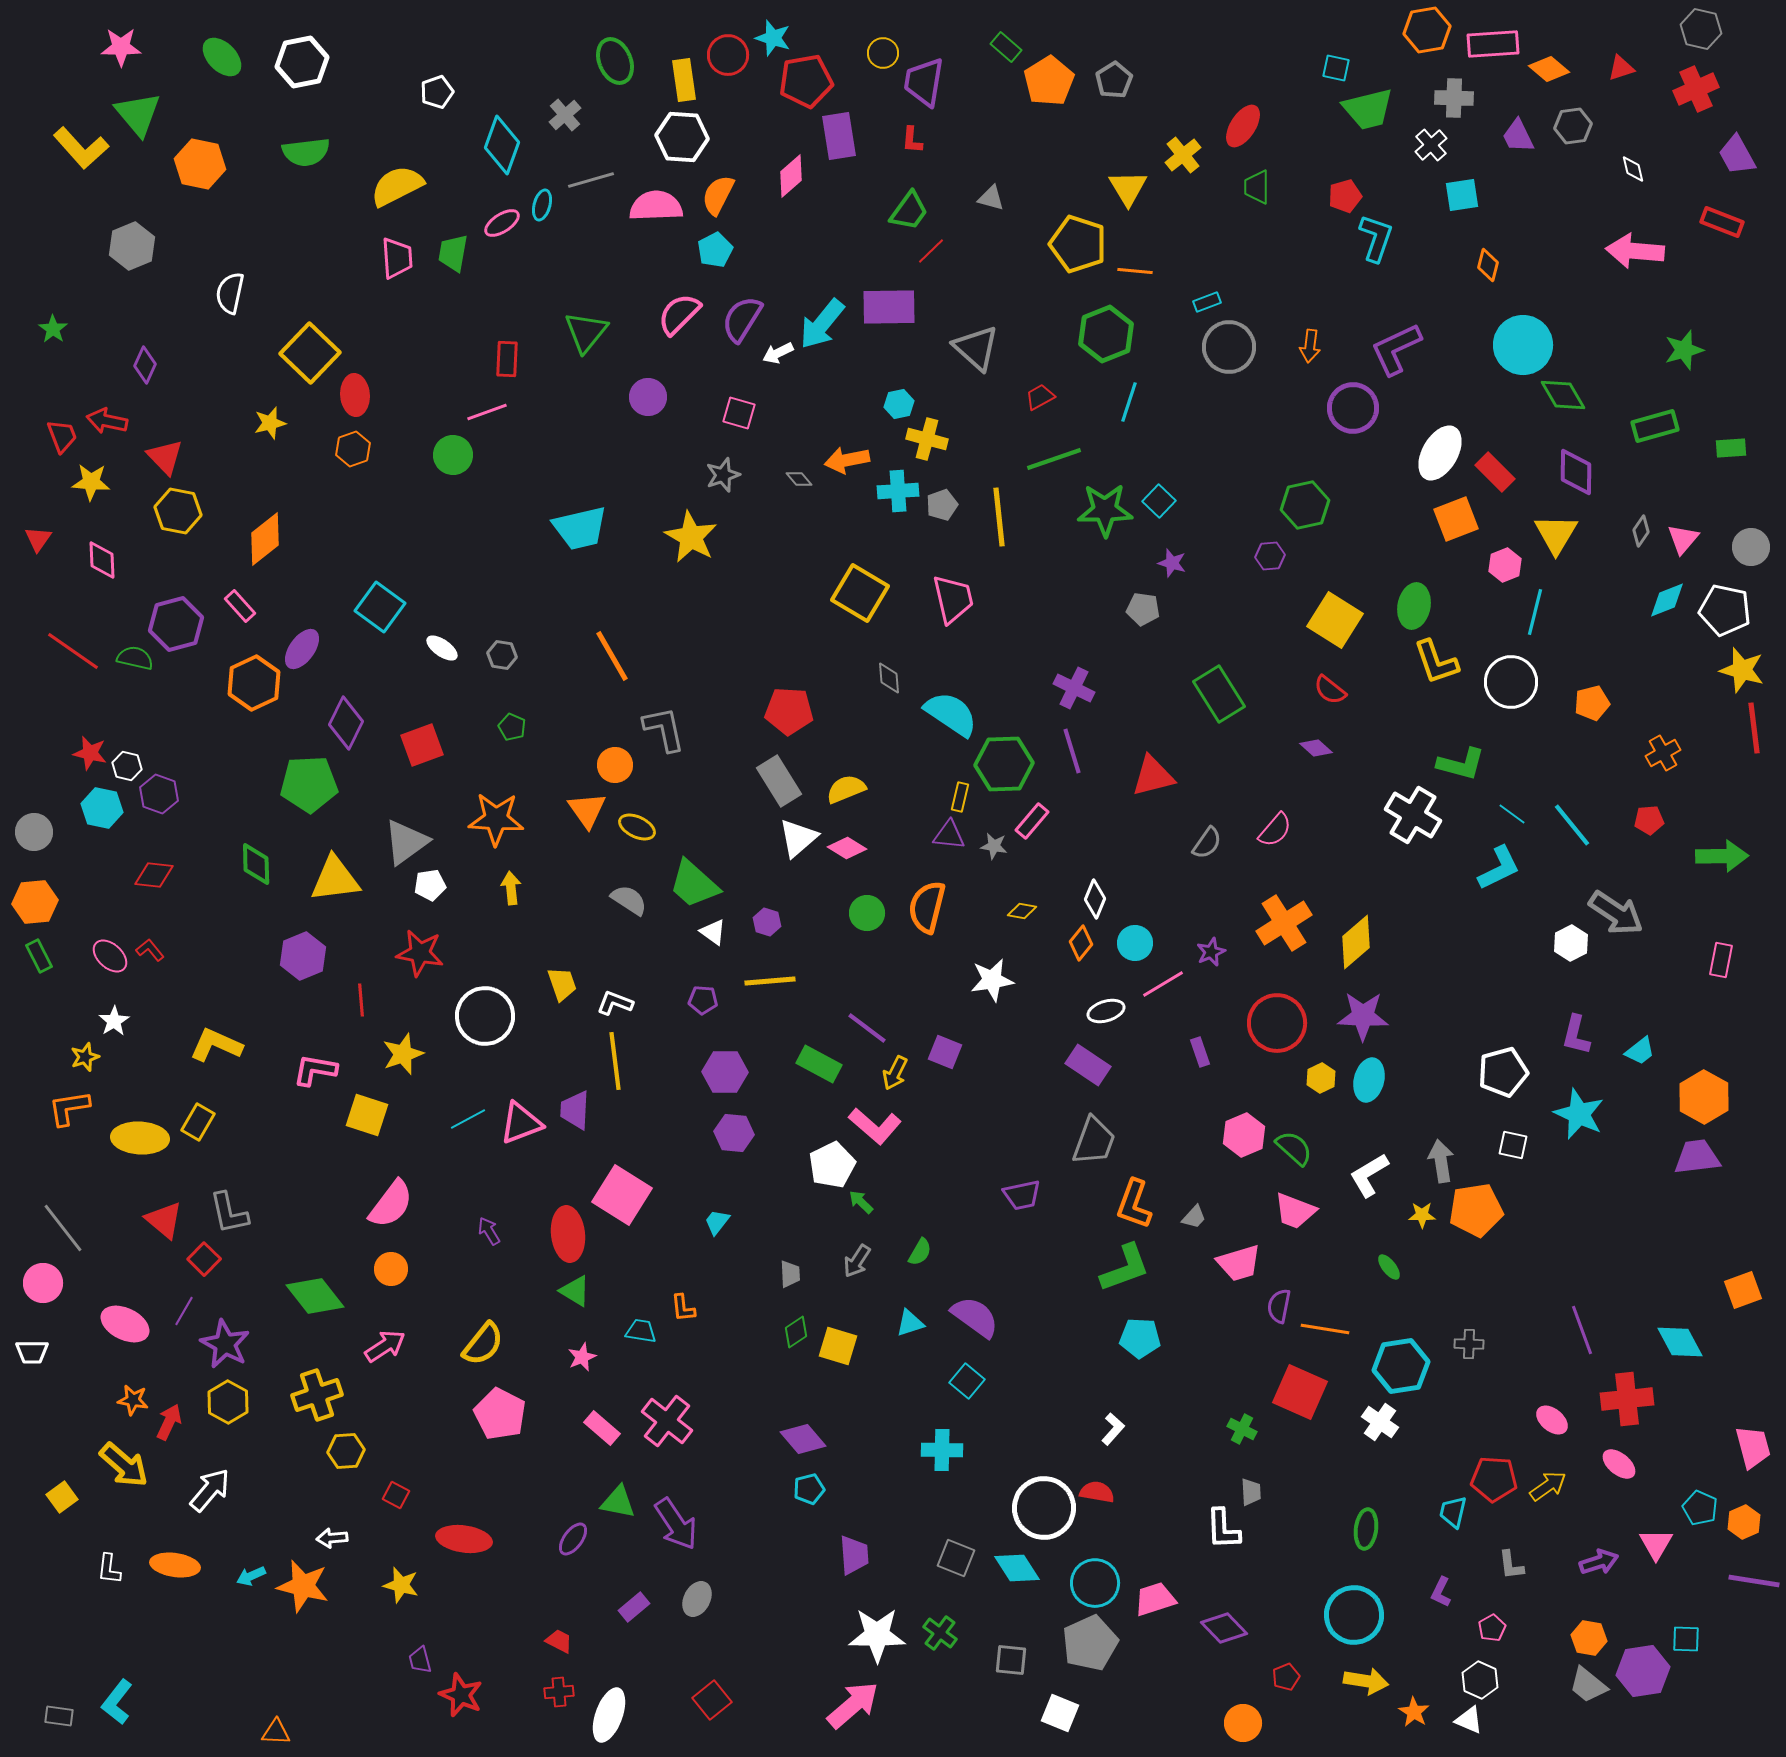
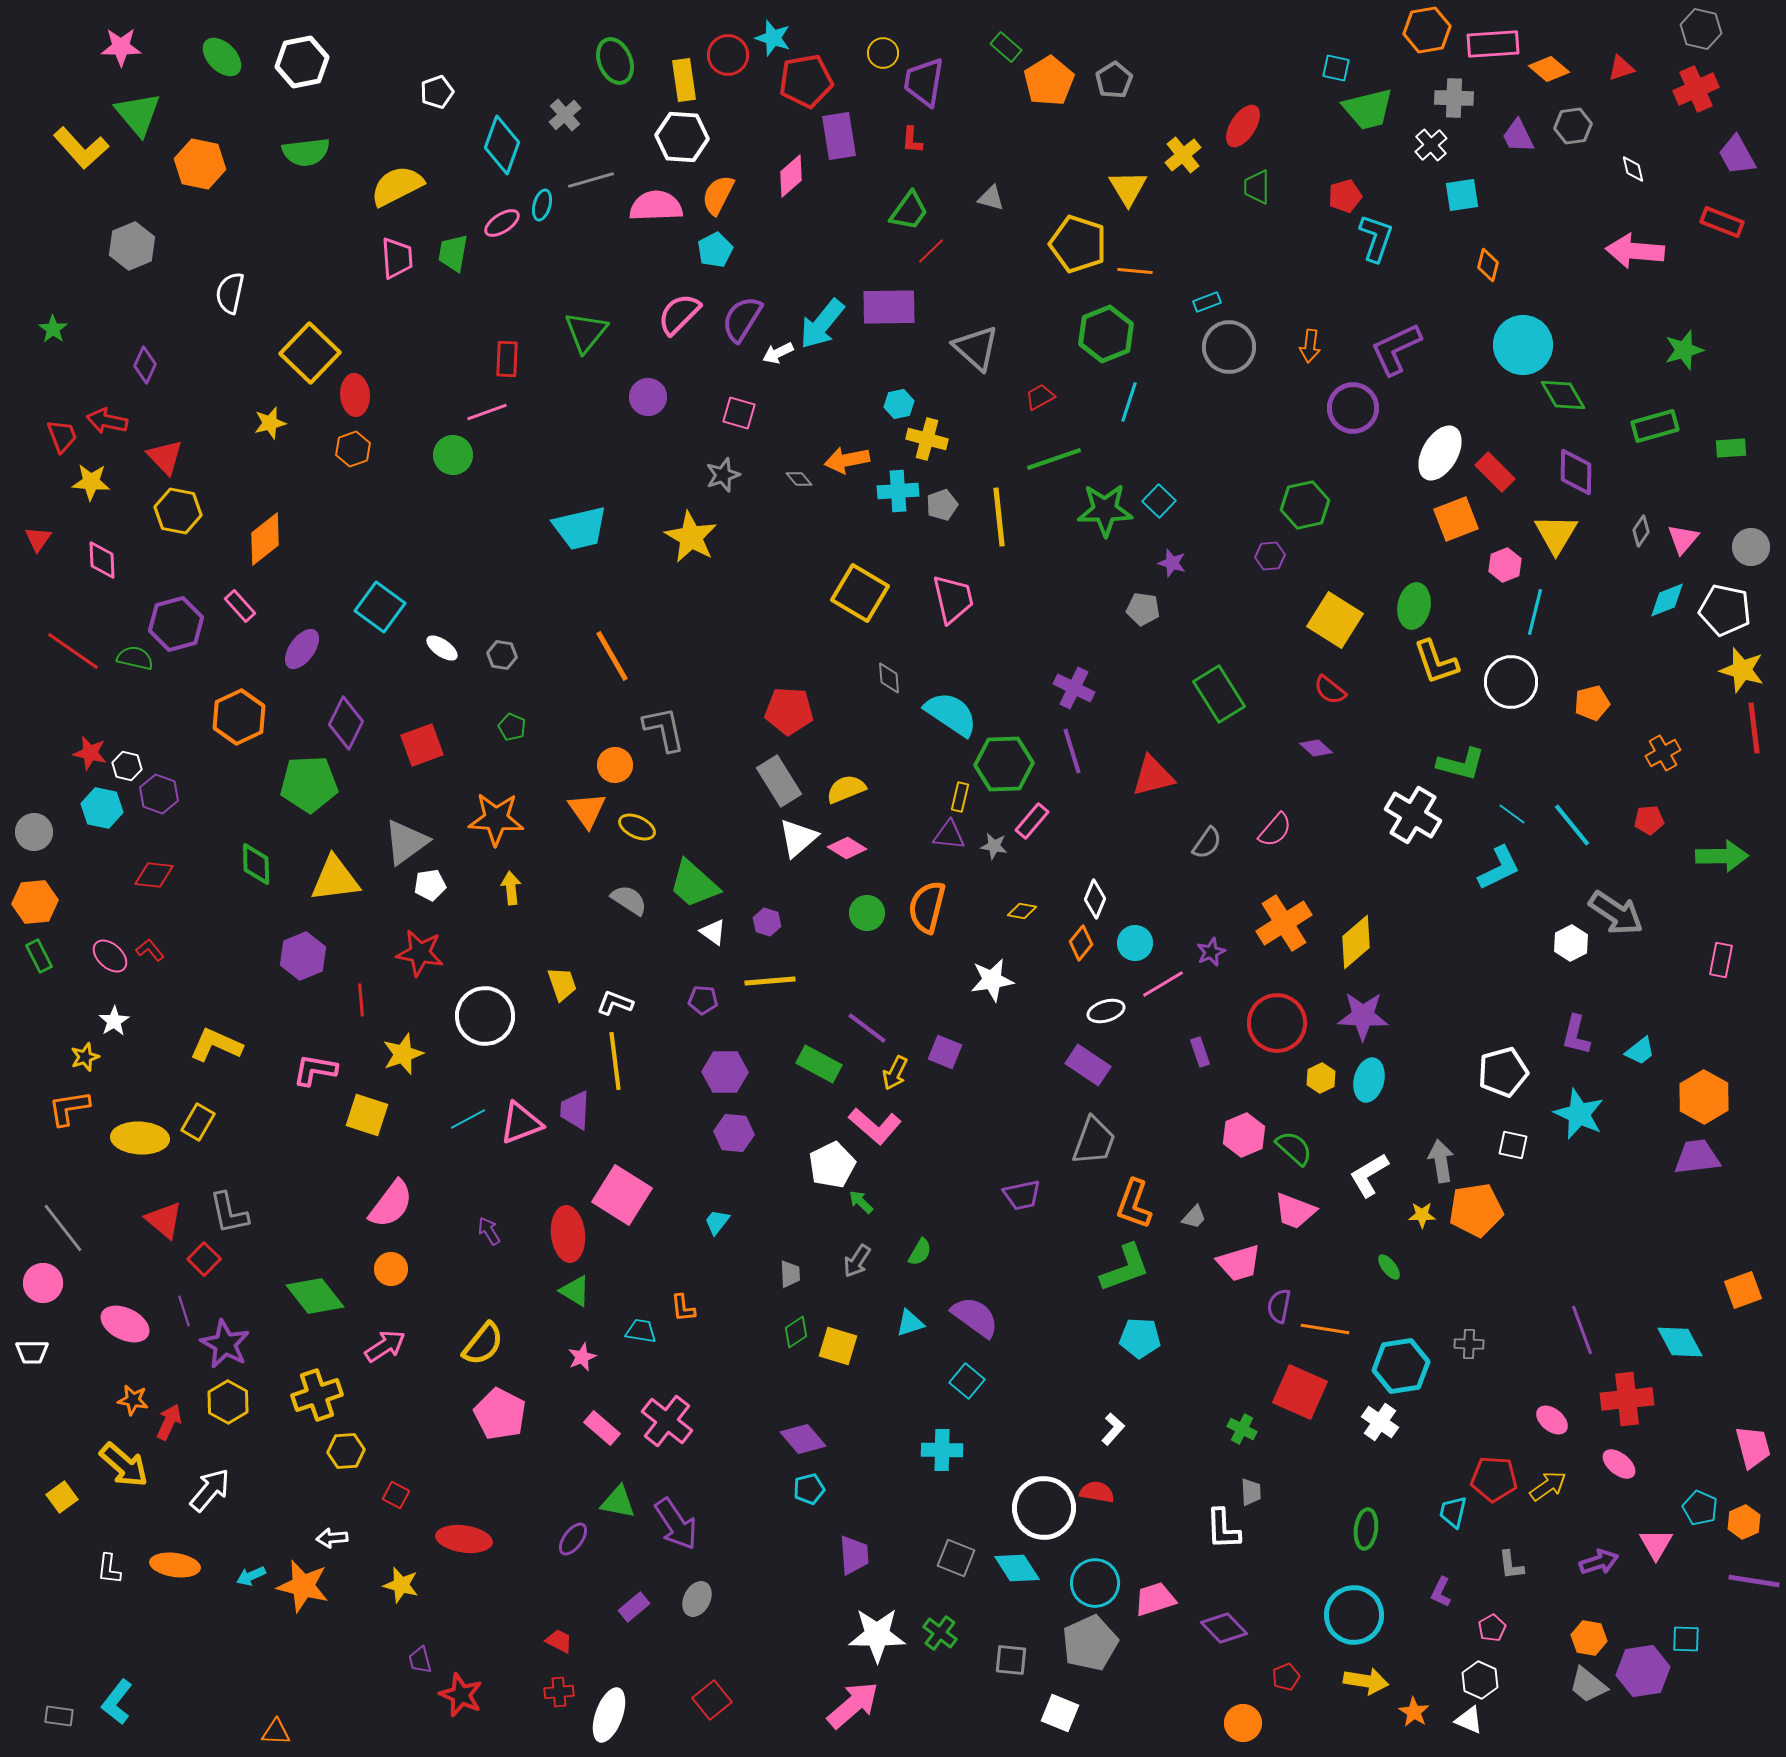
orange hexagon at (254, 683): moved 15 px left, 34 px down
purple line at (184, 1311): rotated 48 degrees counterclockwise
